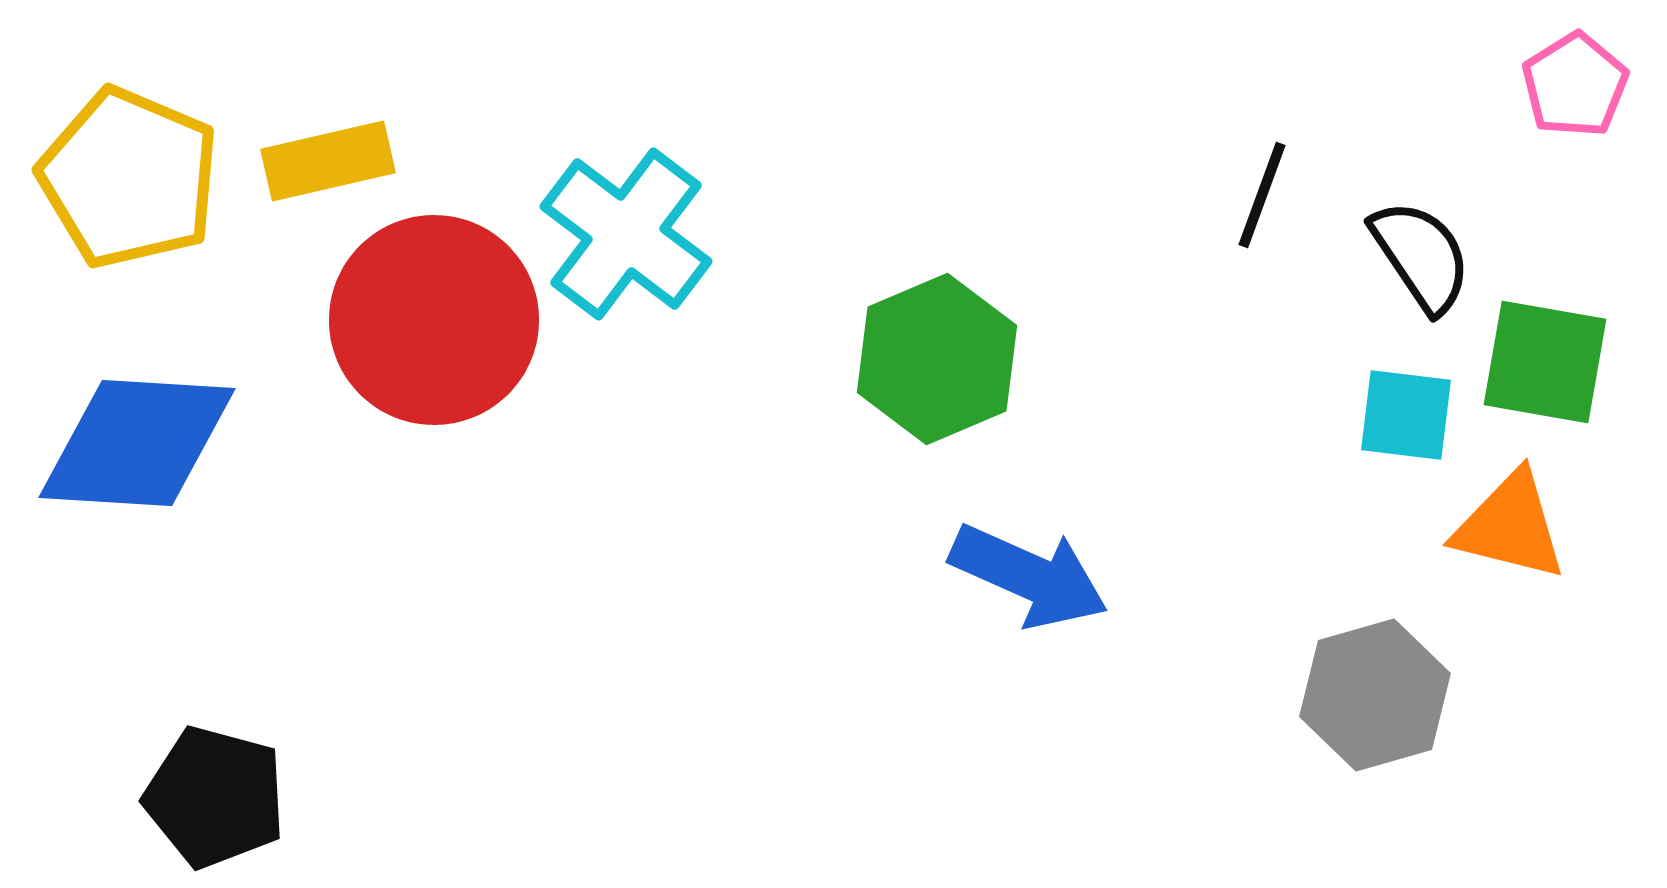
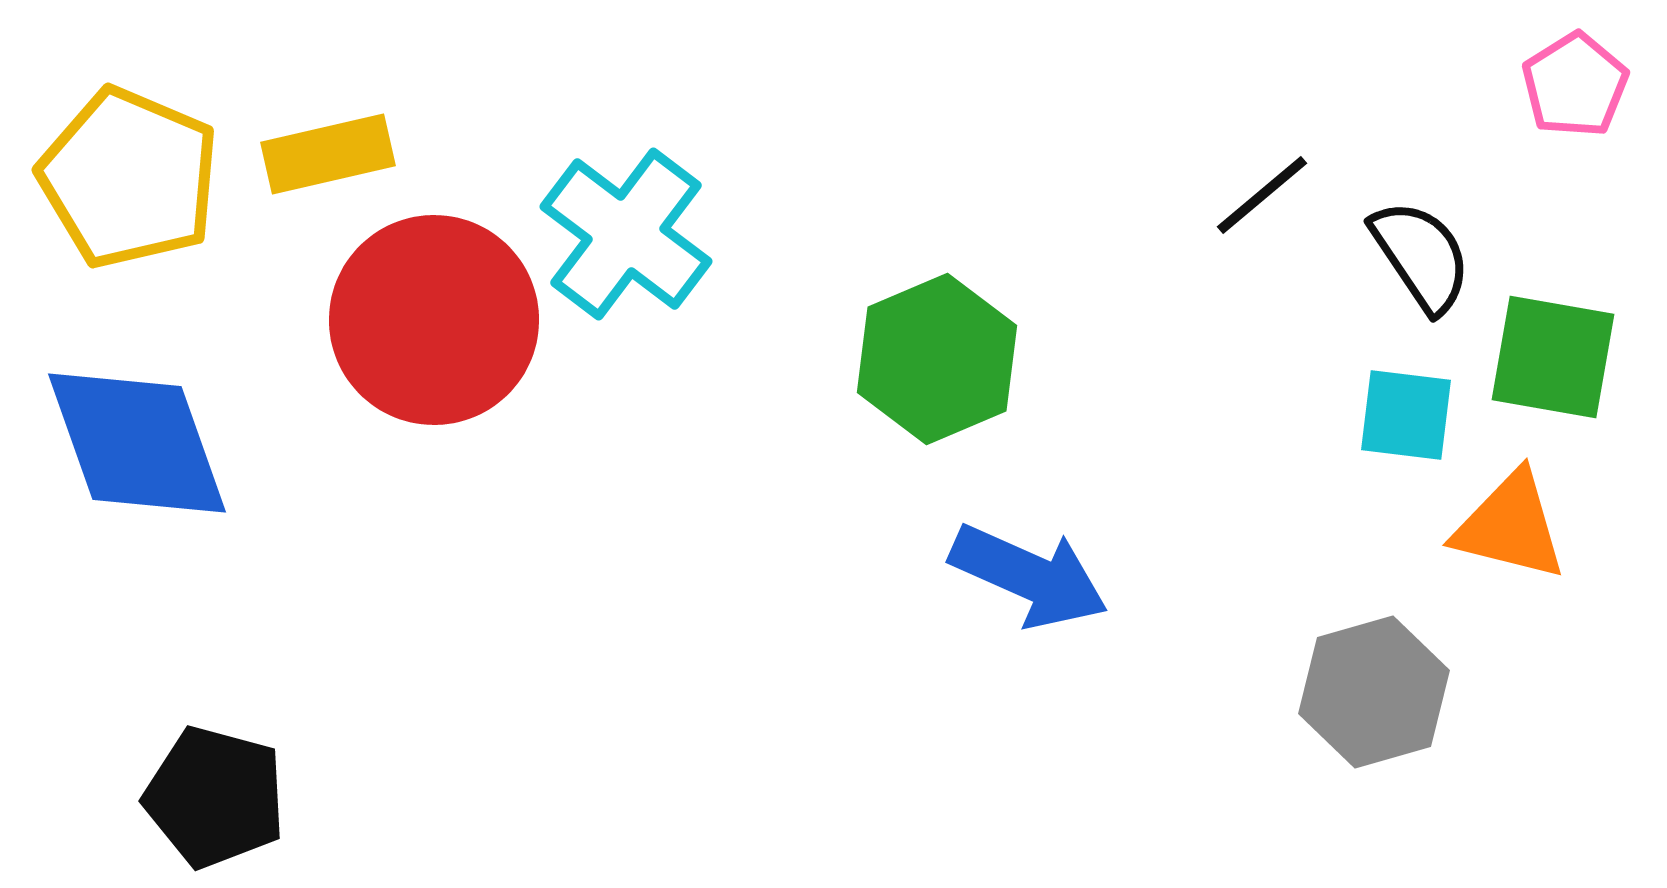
yellow rectangle: moved 7 px up
black line: rotated 30 degrees clockwise
green square: moved 8 px right, 5 px up
blue diamond: rotated 67 degrees clockwise
gray hexagon: moved 1 px left, 3 px up
